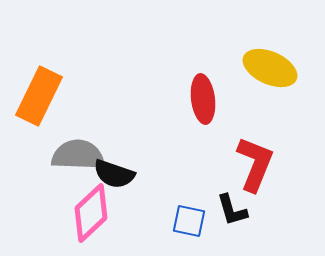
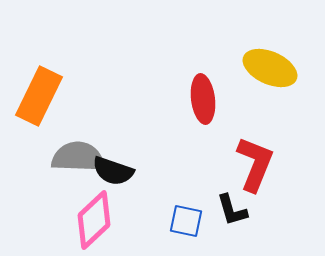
gray semicircle: moved 2 px down
black semicircle: moved 1 px left, 3 px up
pink diamond: moved 3 px right, 7 px down
blue square: moved 3 px left
